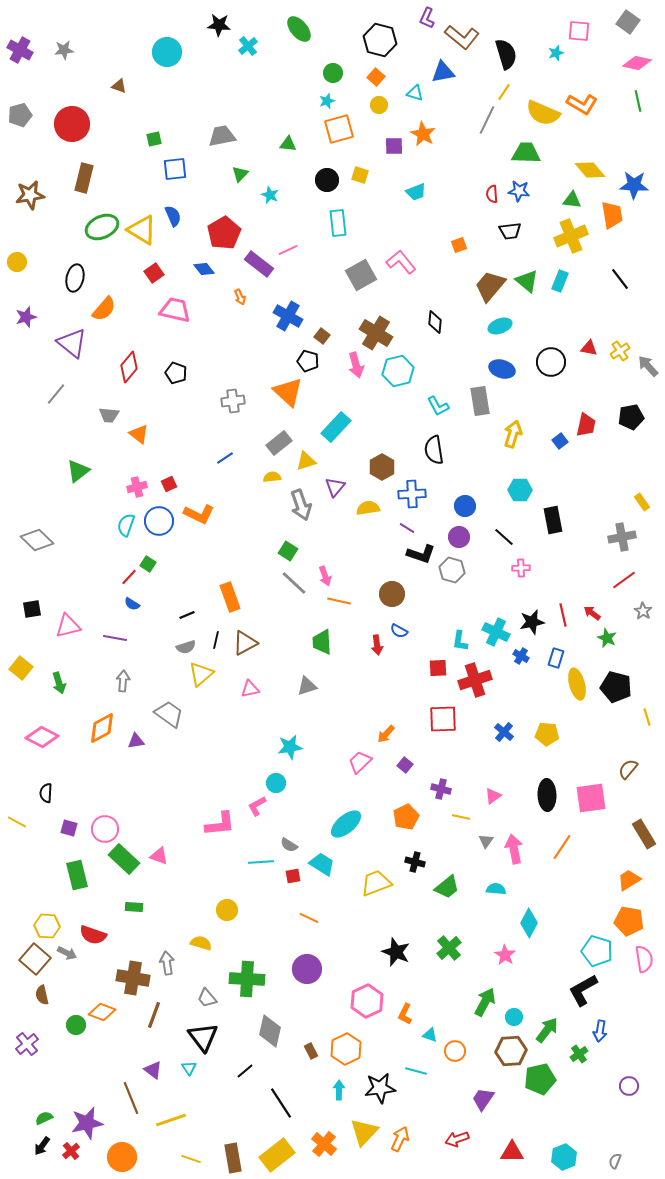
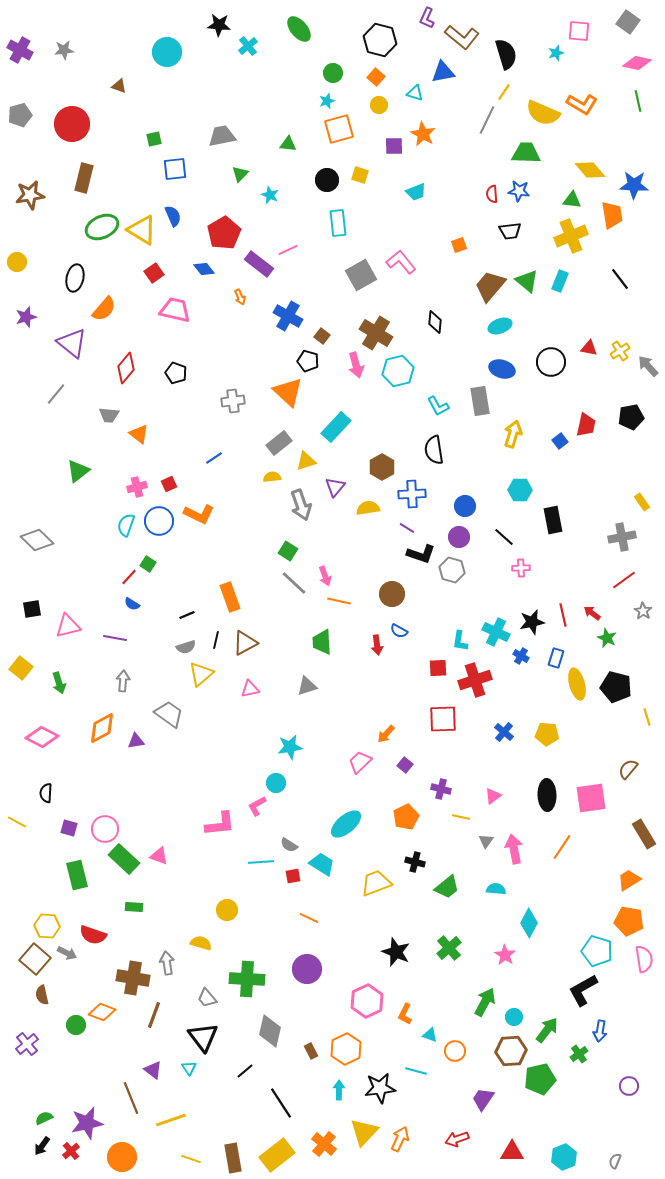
red diamond at (129, 367): moved 3 px left, 1 px down
blue line at (225, 458): moved 11 px left
